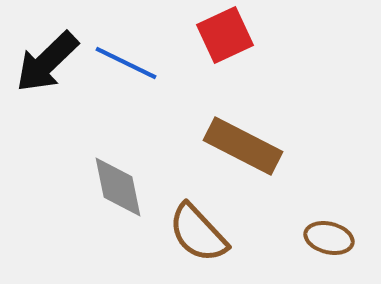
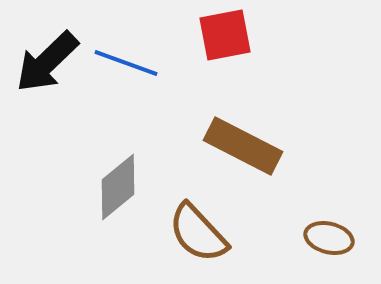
red square: rotated 14 degrees clockwise
blue line: rotated 6 degrees counterclockwise
gray diamond: rotated 62 degrees clockwise
